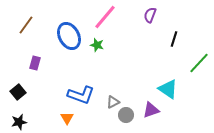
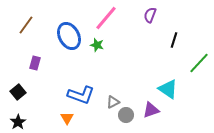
pink line: moved 1 px right, 1 px down
black line: moved 1 px down
black star: moved 1 px left; rotated 21 degrees counterclockwise
